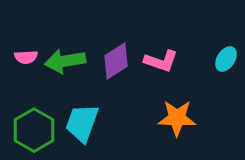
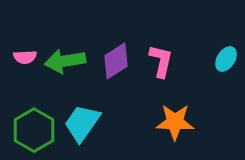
pink semicircle: moved 1 px left
pink L-shape: rotated 96 degrees counterclockwise
orange star: moved 2 px left, 4 px down
cyan trapezoid: rotated 15 degrees clockwise
